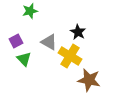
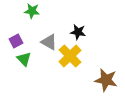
green star: moved 2 px right; rotated 21 degrees clockwise
black star: rotated 21 degrees counterclockwise
yellow cross: rotated 15 degrees clockwise
brown star: moved 17 px right
